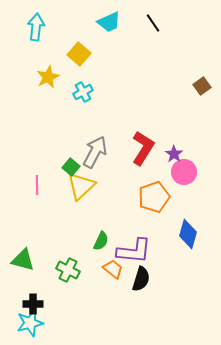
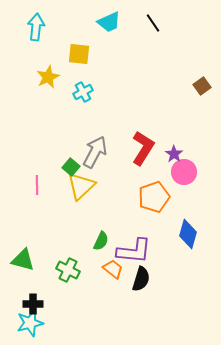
yellow square: rotated 35 degrees counterclockwise
